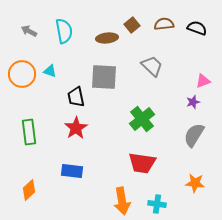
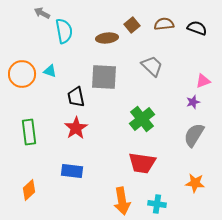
gray arrow: moved 13 px right, 18 px up
